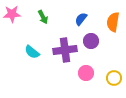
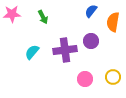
blue semicircle: moved 10 px right, 8 px up
cyan semicircle: rotated 91 degrees clockwise
pink circle: moved 1 px left, 6 px down
yellow circle: moved 1 px left, 1 px up
